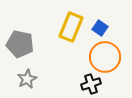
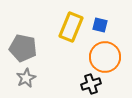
blue square: moved 3 px up; rotated 21 degrees counterclockwise
gray pentagon: moved 3 px right, 4 px down
gray star: moved 1 px left, 1 px up
